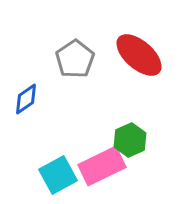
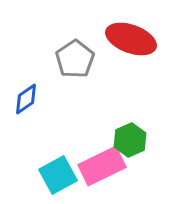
red ellipse: moved 8 px left, 16 px up; rotated 21 degrees counterclockwise
